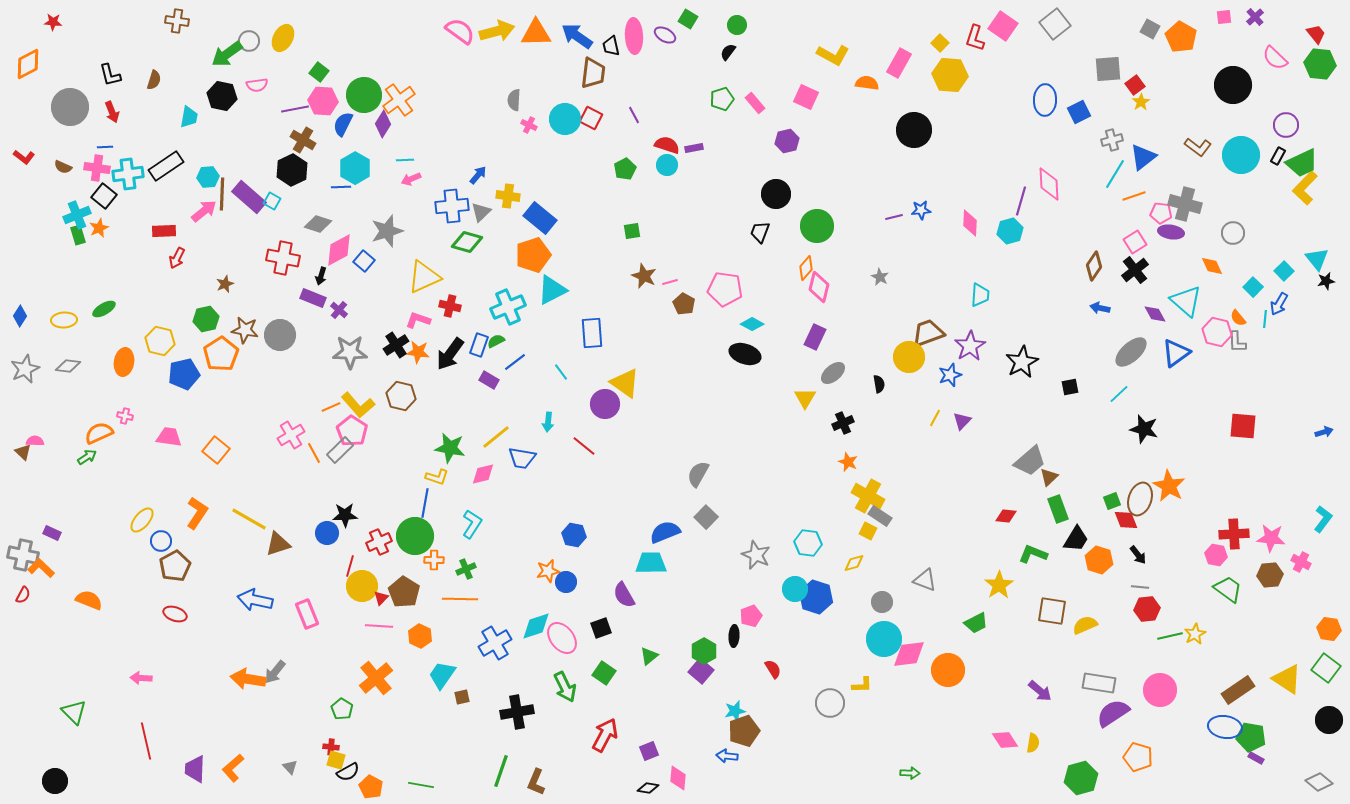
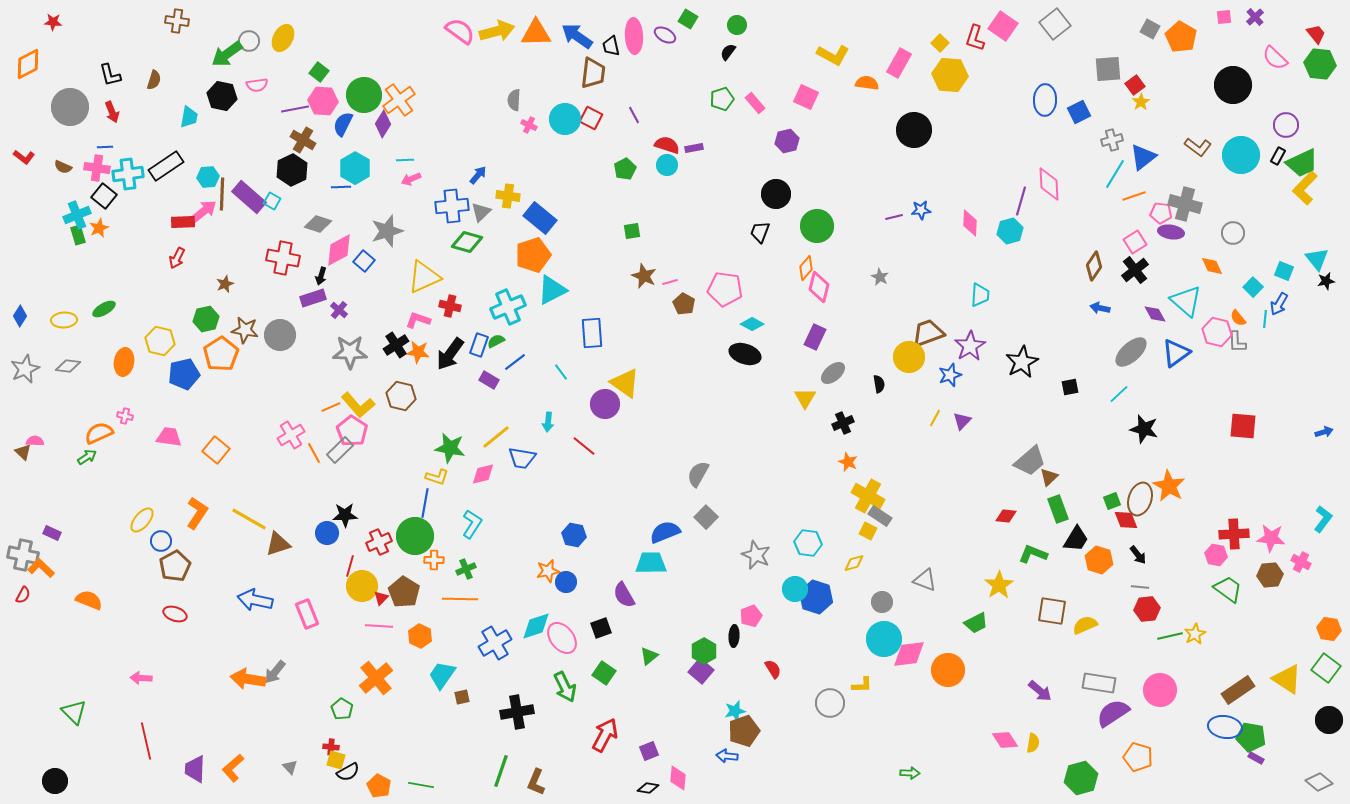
red rectangle at (164, 231): moved 19 px right, 9 px up
cyan square at (1284, 271): rotated 24 degrees counterclockwise
purple rectangle at (313, 298): rotated 40 degrees counterclockwise
orange pentagon at (371, 787): moved 8 px right, 1 px up
